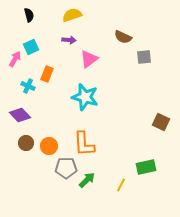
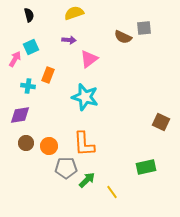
yellow semicircle: moved 2 px right, 2 px up
gray square: moved 29 px up
orange rectangle: moved 1 px right, 1 px down
cyan cross: rotated 16 degrees counterclockwise
purple diamond: rotated 55 degrees counterclockwise
yellow line: moved 9 px left, 7 px down; rotated 64 degrees counterclockwise
